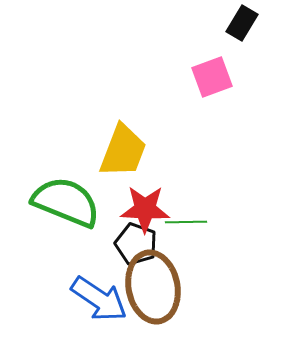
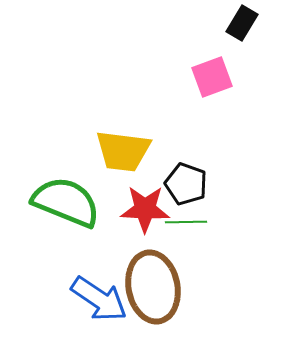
yellow trapezoid: rotated 76 degrees clockwise
black pentagon: moved 50 px right, 60 px up
